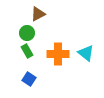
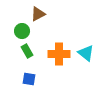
green circle: moved 5 px left, 2 px up
orange cross: moved 1 px right
blue square: rotated 24 degrees counterclockwise
